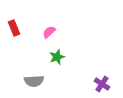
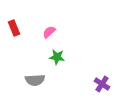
green star: rotated 28 degrees clockwise
gray semicircle: moved 1 px right, 1 px up
